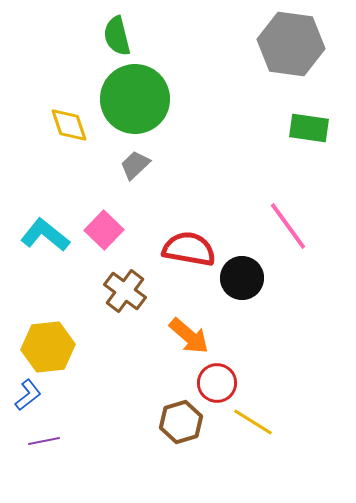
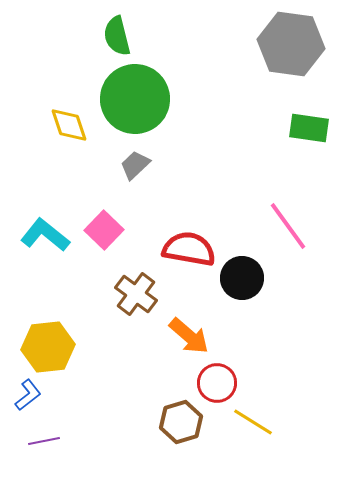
brown cross: moved 11 px right, 3 px down
